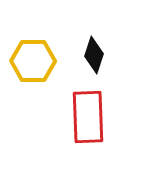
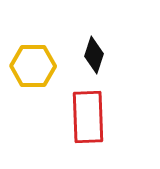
yellow hexagon: moved 5 px down
